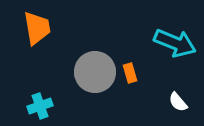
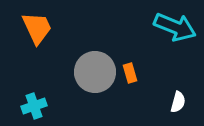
orange trapezoid: rotated 15 degrees counterclockwise
cyan arrow: moved 16 px up
white semicircle: rotated 125 degrees counterclockwise
cyan cross: moved 6 px left
